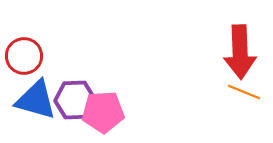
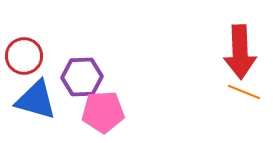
purple hexagon: moved 7 px right, 23 px up
